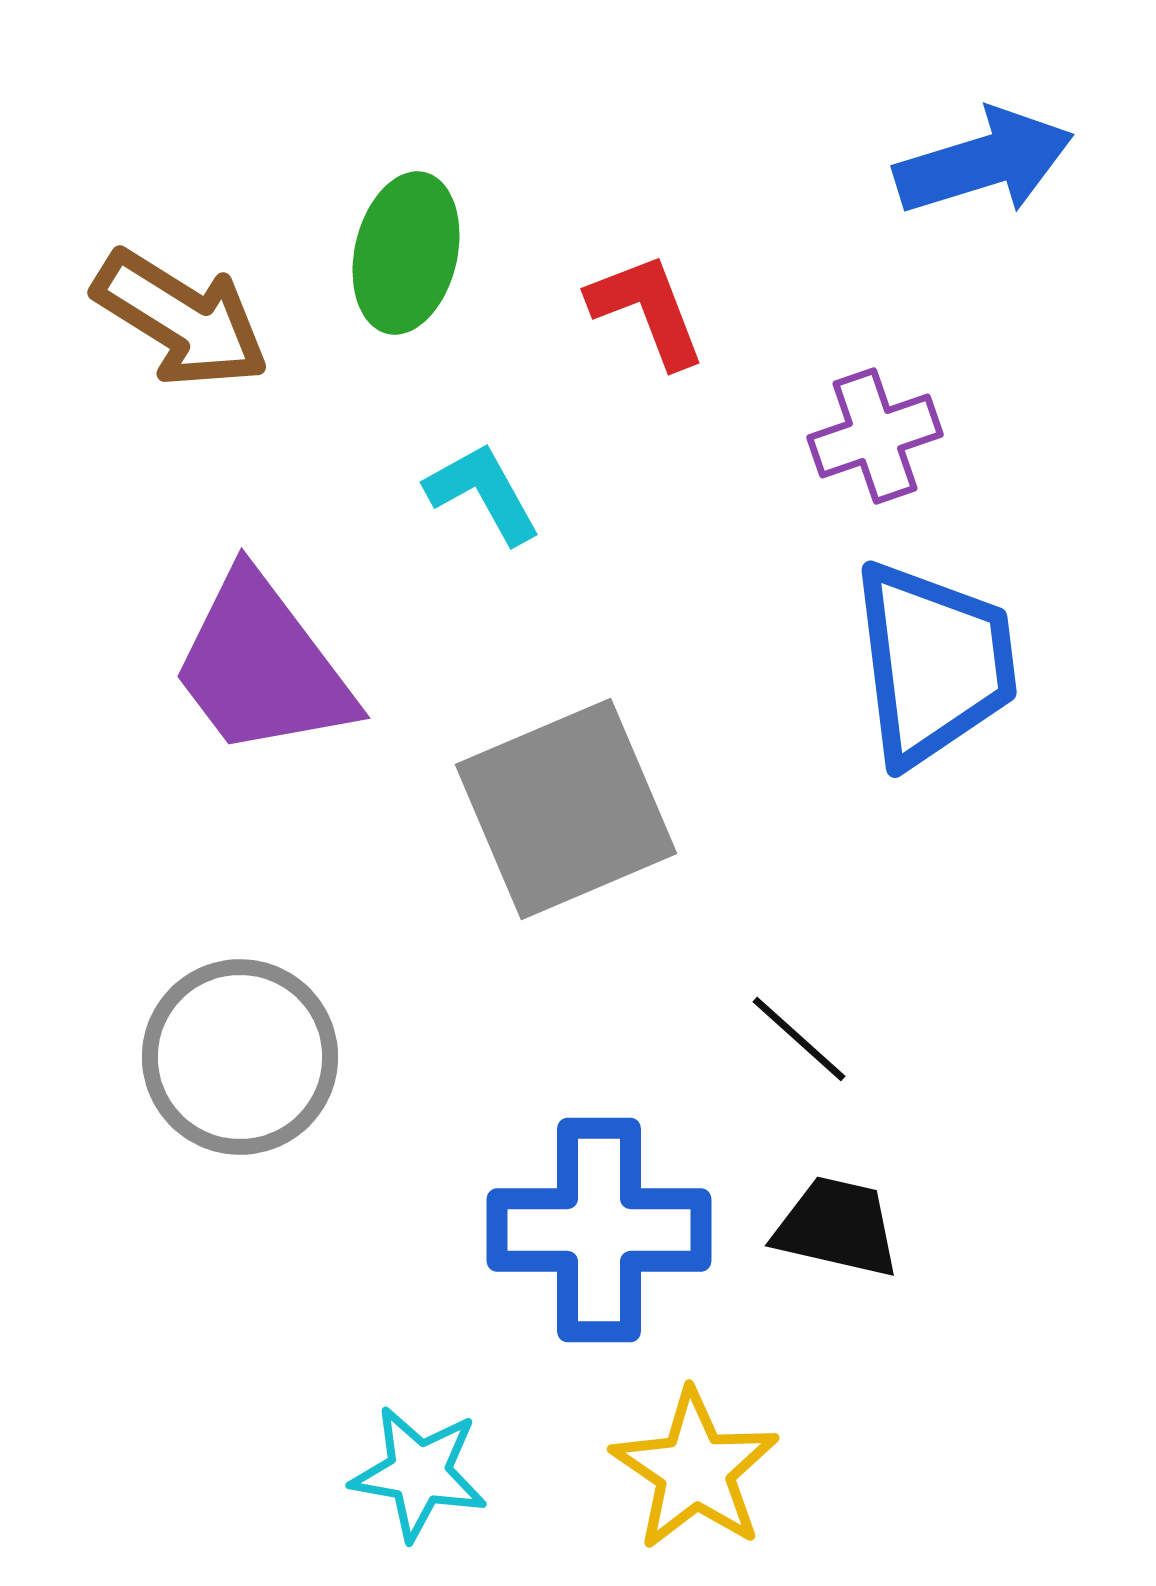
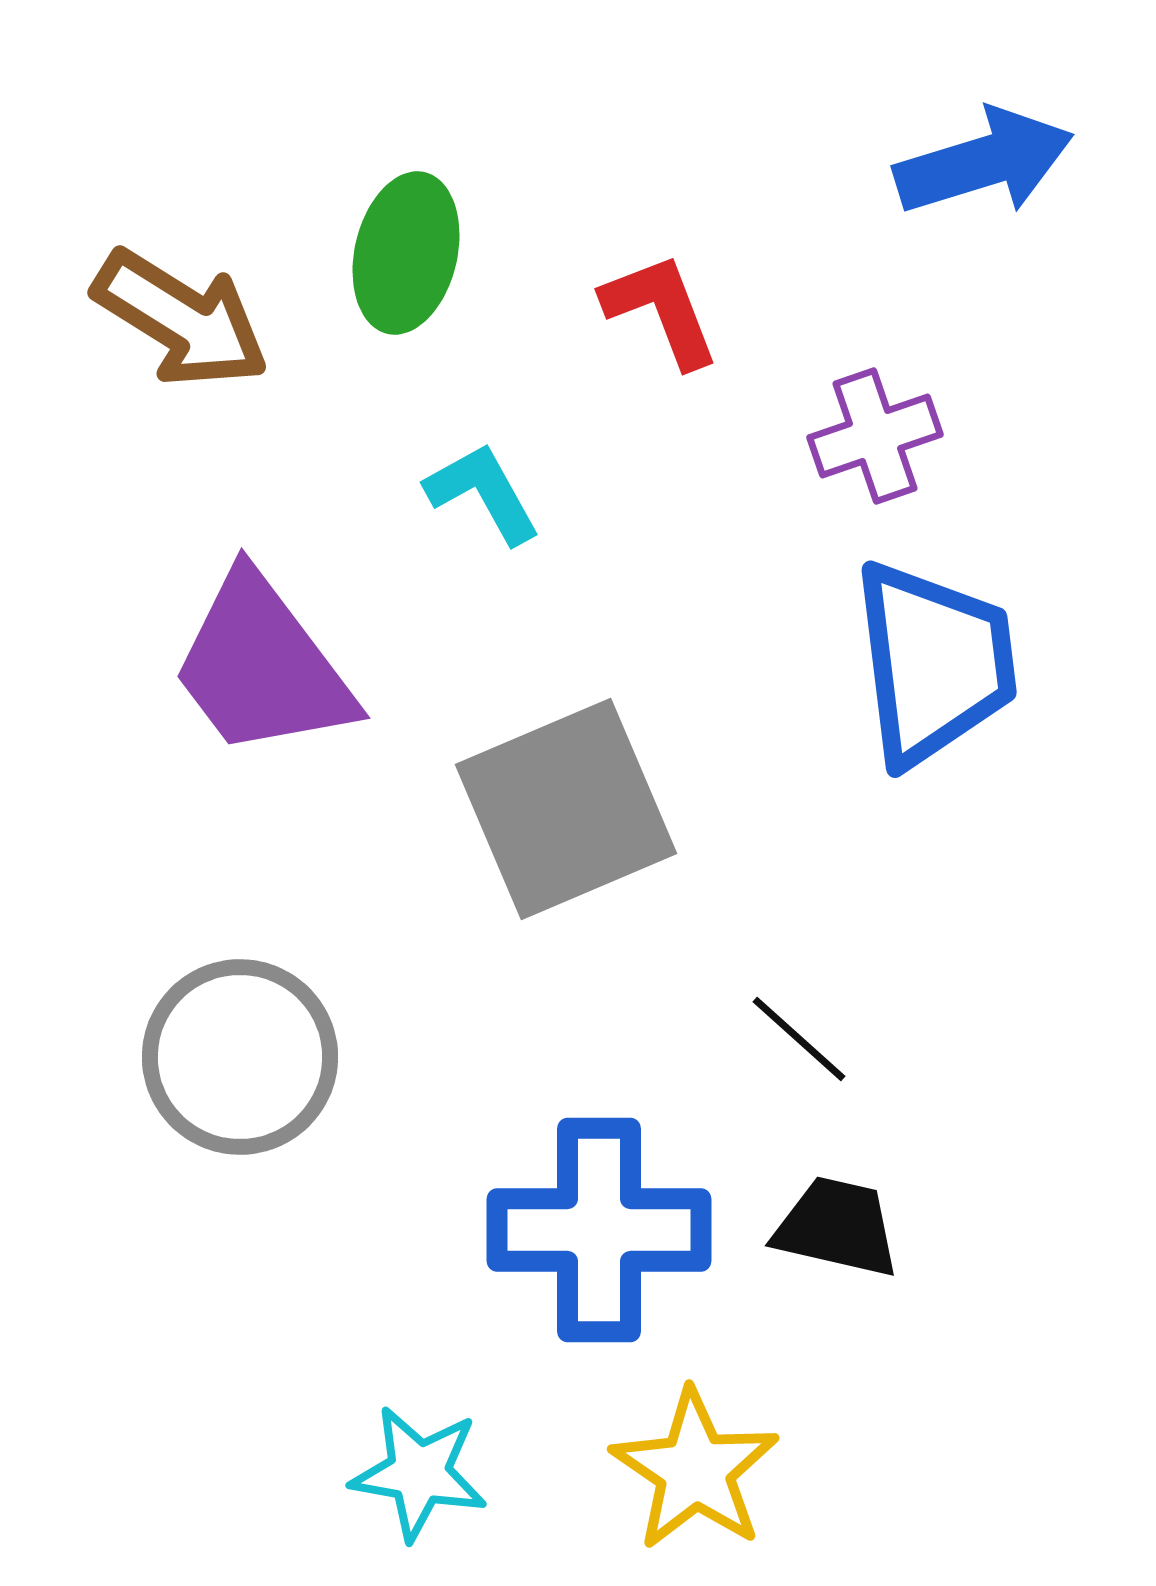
red L-shape: moved 14 px right
